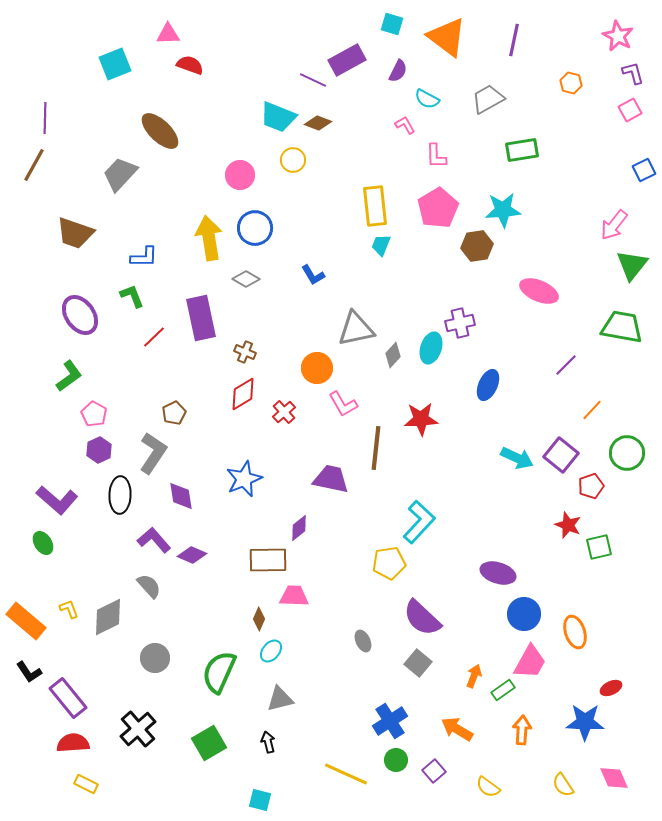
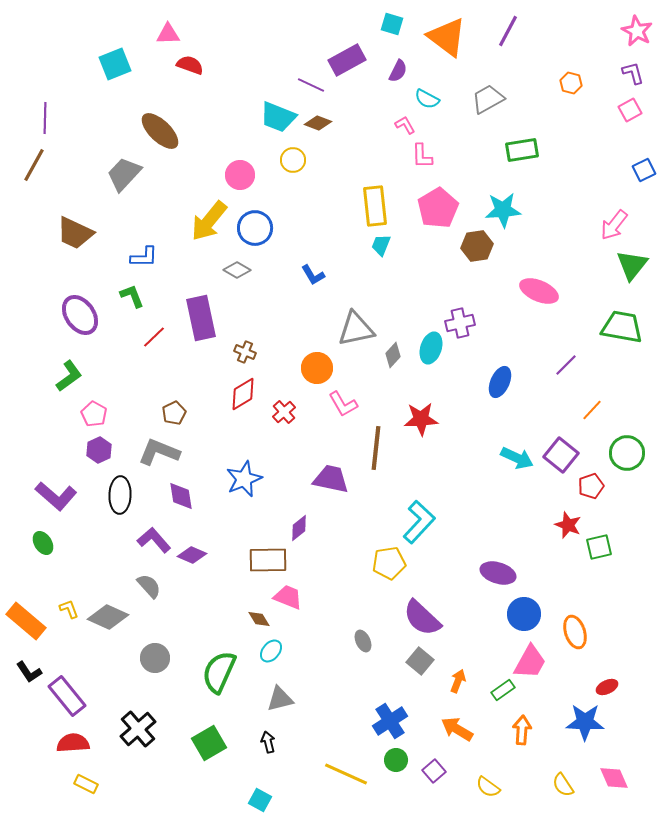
pink star at (618, 36): moved 19 px right, 5 px up
purple line at (514, 40): moved 6 px left, 9 px up; rotated 16 degrees clockwise
purple line at (313, 80): moved 2 px left, 5 px down
pink L-shape at (436, 156): moved 14 px left
gray trapezoid at (120, 174): moved 4 px right
brown trapezoid at (75, 233): rotated 6 degrees clockwise
yellow arrow at (209, 238): moved 17 px up; rotated 132 degrees counterclockwise
gray diamond at (246, 279): moved 9 px left, 9 px up
blue ellipse at (488, 385): moved 12 px right, 3 px up
gray L-shape at (153, 453): moved 6 px right, 1 px up; rotated 102 degrees counterclockwise
purple L-shape at (57, 500): moved 1 px left, 4 px up
pink trapezoid at (294, 596): moved 6 px left, 1 px down; rotated 20 degrees clockwise
gray diamond at (108, 617): rotated 51 degrees clockwise
brown diamond at (259, 619): rotated 55 degrees counterclockwise
gray square at (418, 663): moved 2 px right, 2 px up
orange arrow at (474, 676): moved 16 px left, 5 px down
red ellipse at (611, 688): moved 4 px left, 1 px up
purple rectangle at (68, 698): moved 1 px left, 2 px up
cyan square at (260, 800): rotated 15 degrees clockwise
